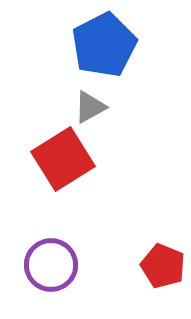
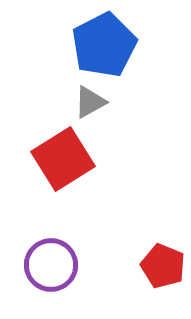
gray triangle: moved 5 px up
